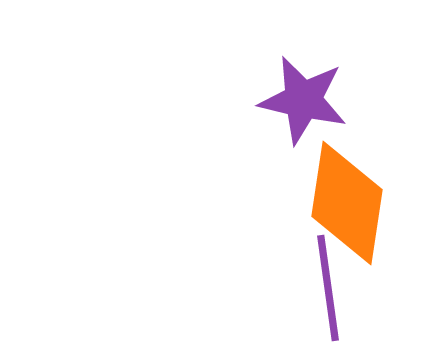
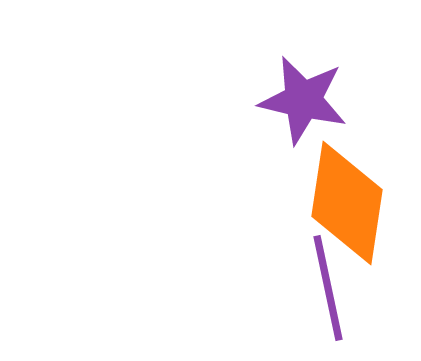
purple line: rotated 4 degrees counterclockwise
